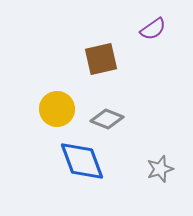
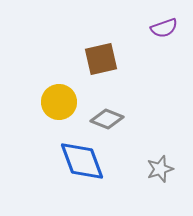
purple semicircle: moved 11 px right, 1 px up; rotated 16 degrees clockwise
yellow circle: moved 2 px right, 7 px up
